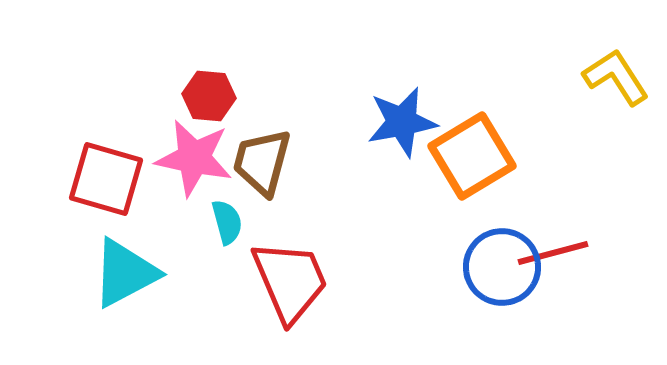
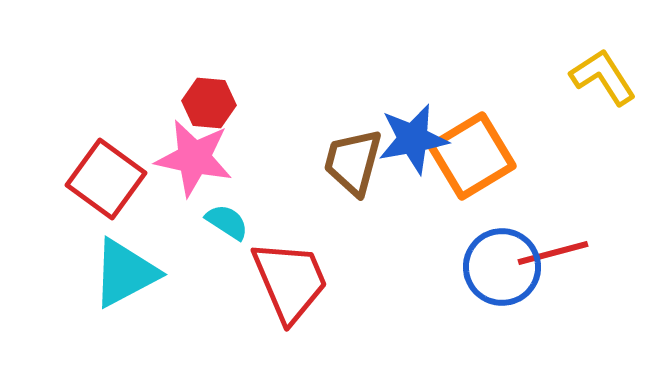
yellow L-shape: moved 13 px left
red hexagon: moved 7 px down
blue star: moved 11 px right, 17 px down
brown trapezoid: moved 91 px right
red square: rotated 20 degrees clockwise
cyan semicircle: rotated 42 degrees counterclockwise
